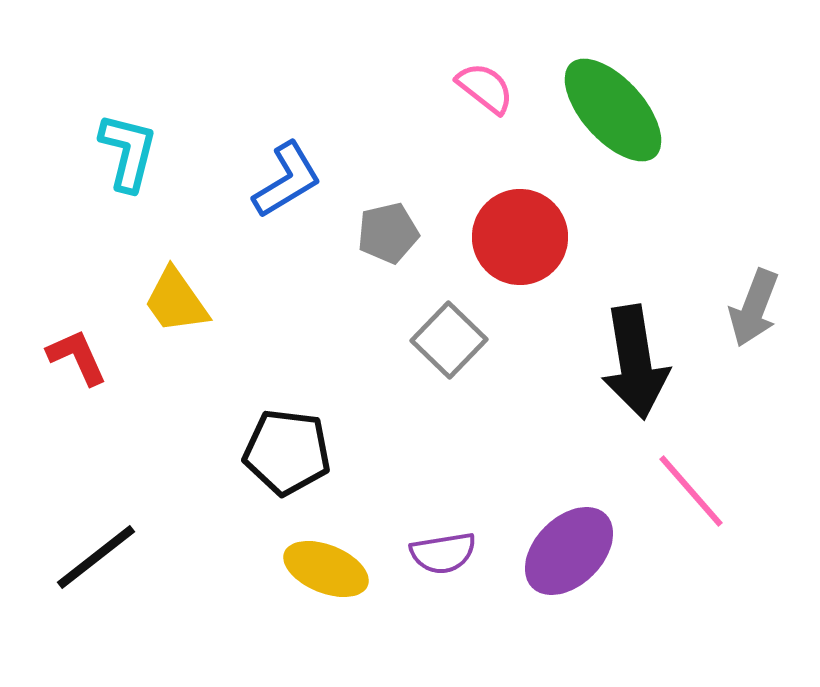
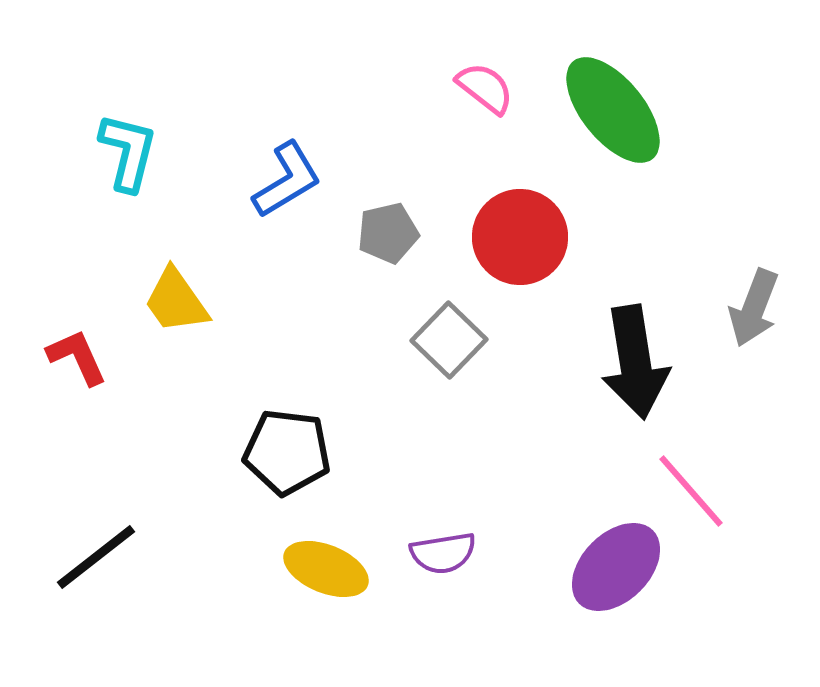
green ellipse: rotated 3 degrees clockwise
purple ellipse: moved 47 px right, 16 px down
